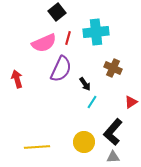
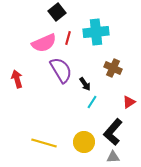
purple semicircle: moved 1 px down; rotated 56 degrees counterclockwise
red triangle: moved 2 px left
yellow line: moved 7 px right, 4 px up; rotated 20 degrees clockwise
